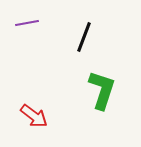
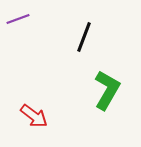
purple line: moved 9 px left, 4 px up; rotated 10 degrees counterclockwise
green L-shape: moved 5 px right; rotated 12 degrees clockwise
